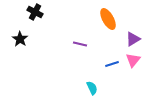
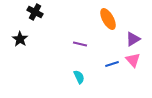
pink triangle: rotated 21 degrees counterclockwise
cyan semicircle: moved 13 px left, 11 px up
